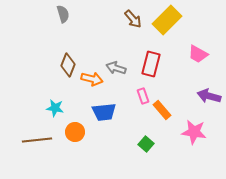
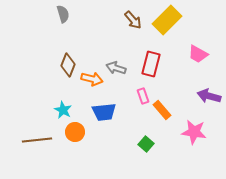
brown arrow: moved 1 px down
cyan star: moved 8 px right, 2 px down; rotated 18 degrees clockwise
